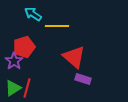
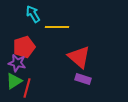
cyan arrow: rotated 24 degrees clockwise
yellow line: moved 1 px down
red triangle: moved 5 px right
purple star: moved 3 px right, 2 px down; rotated 24 degrees counterclockwise
green triangle: moved 1 px right, 7 px up
